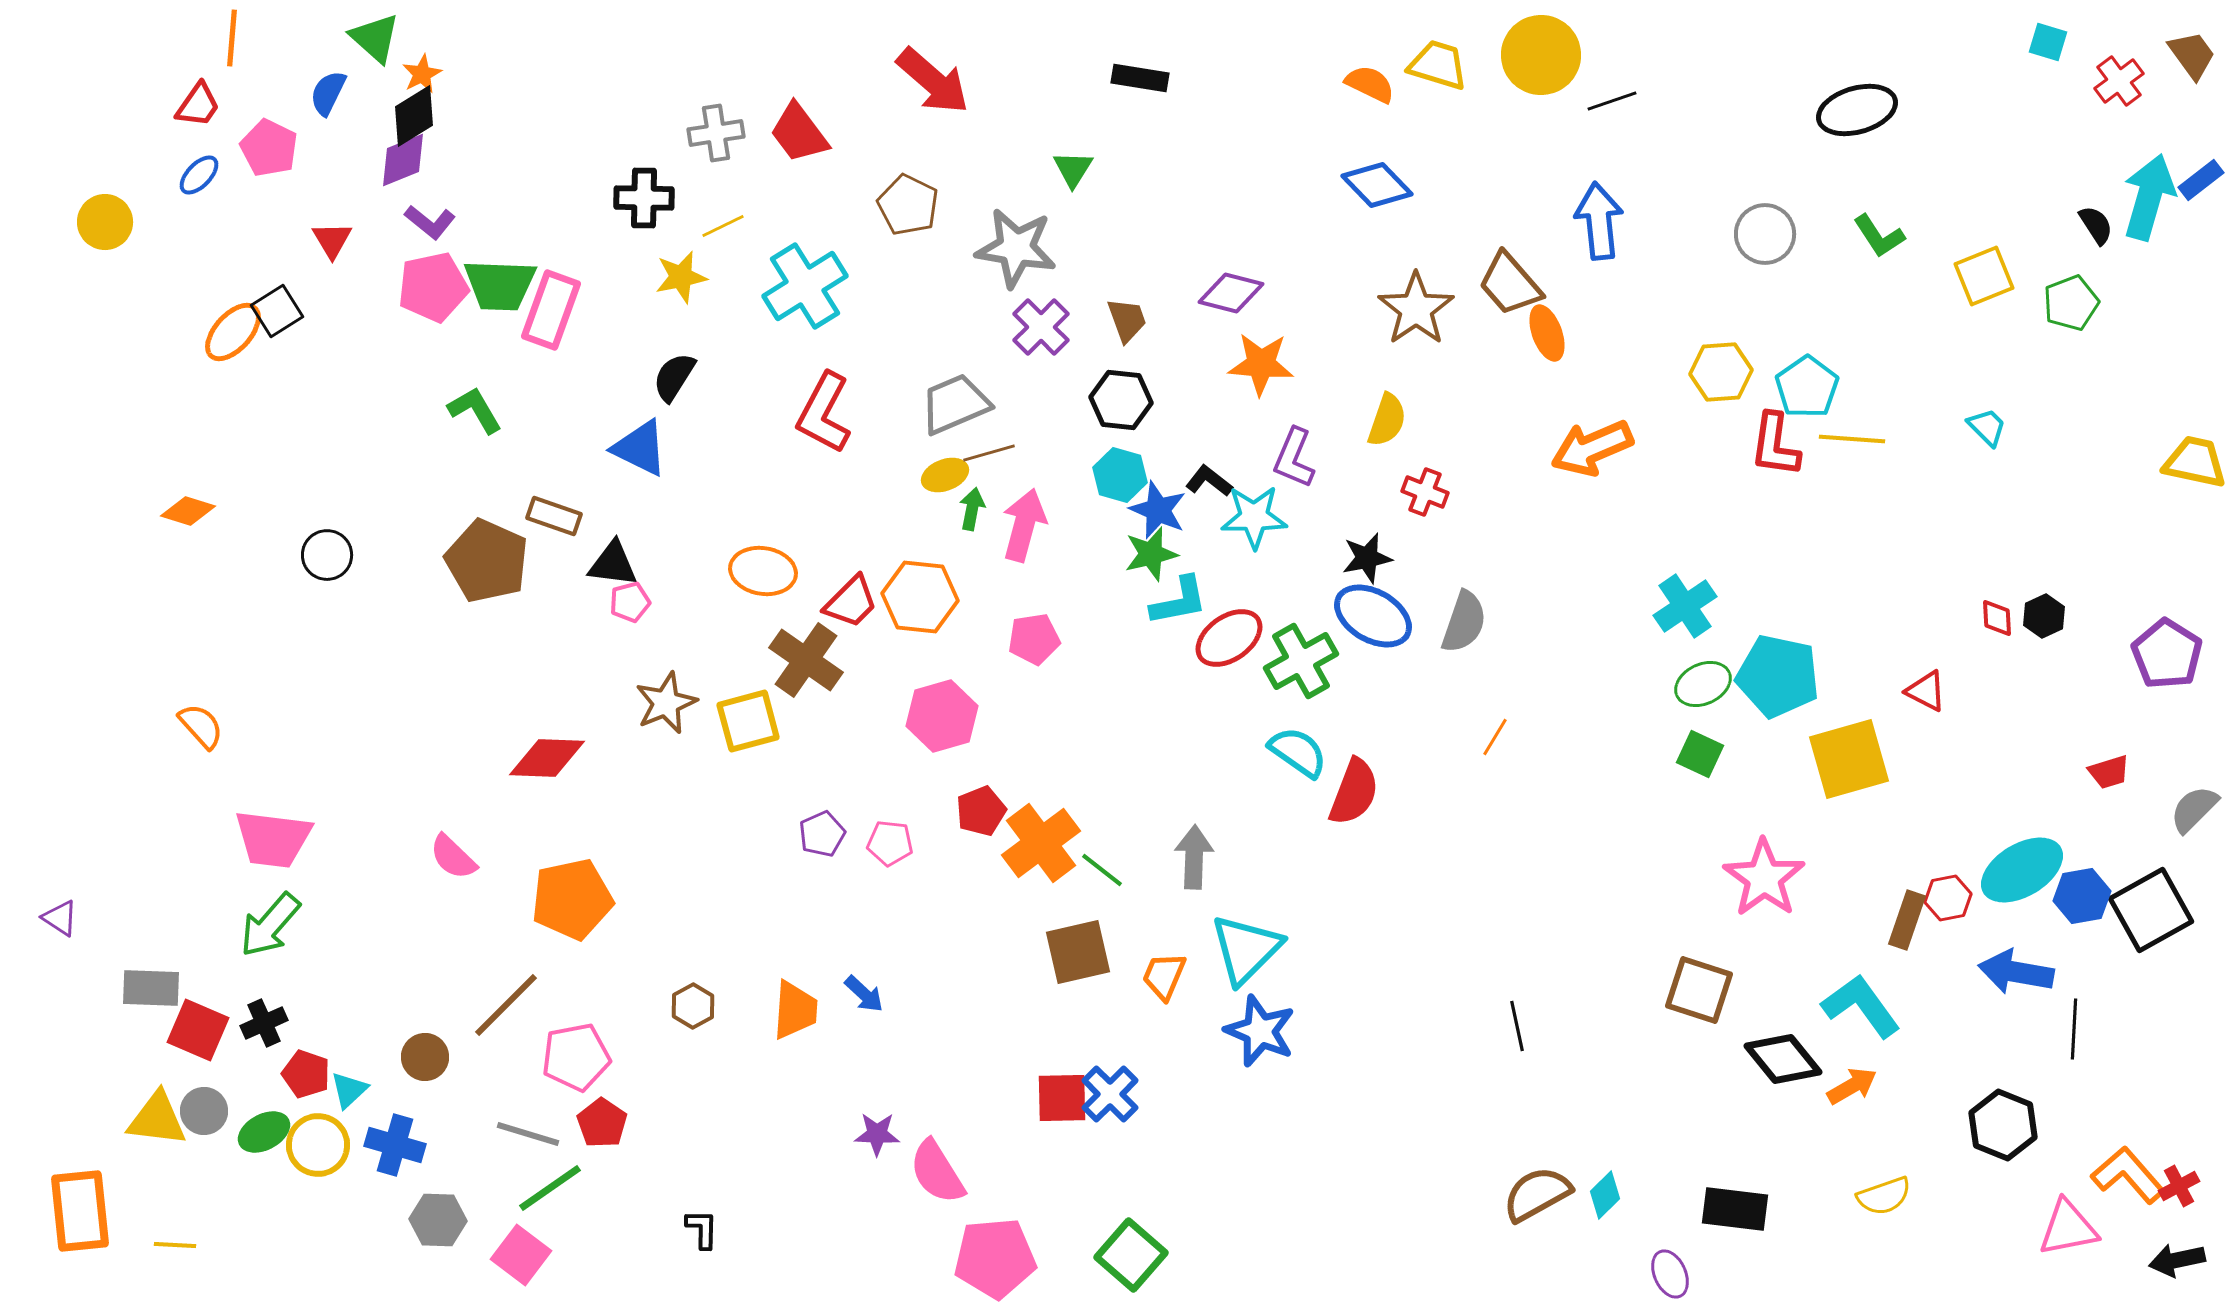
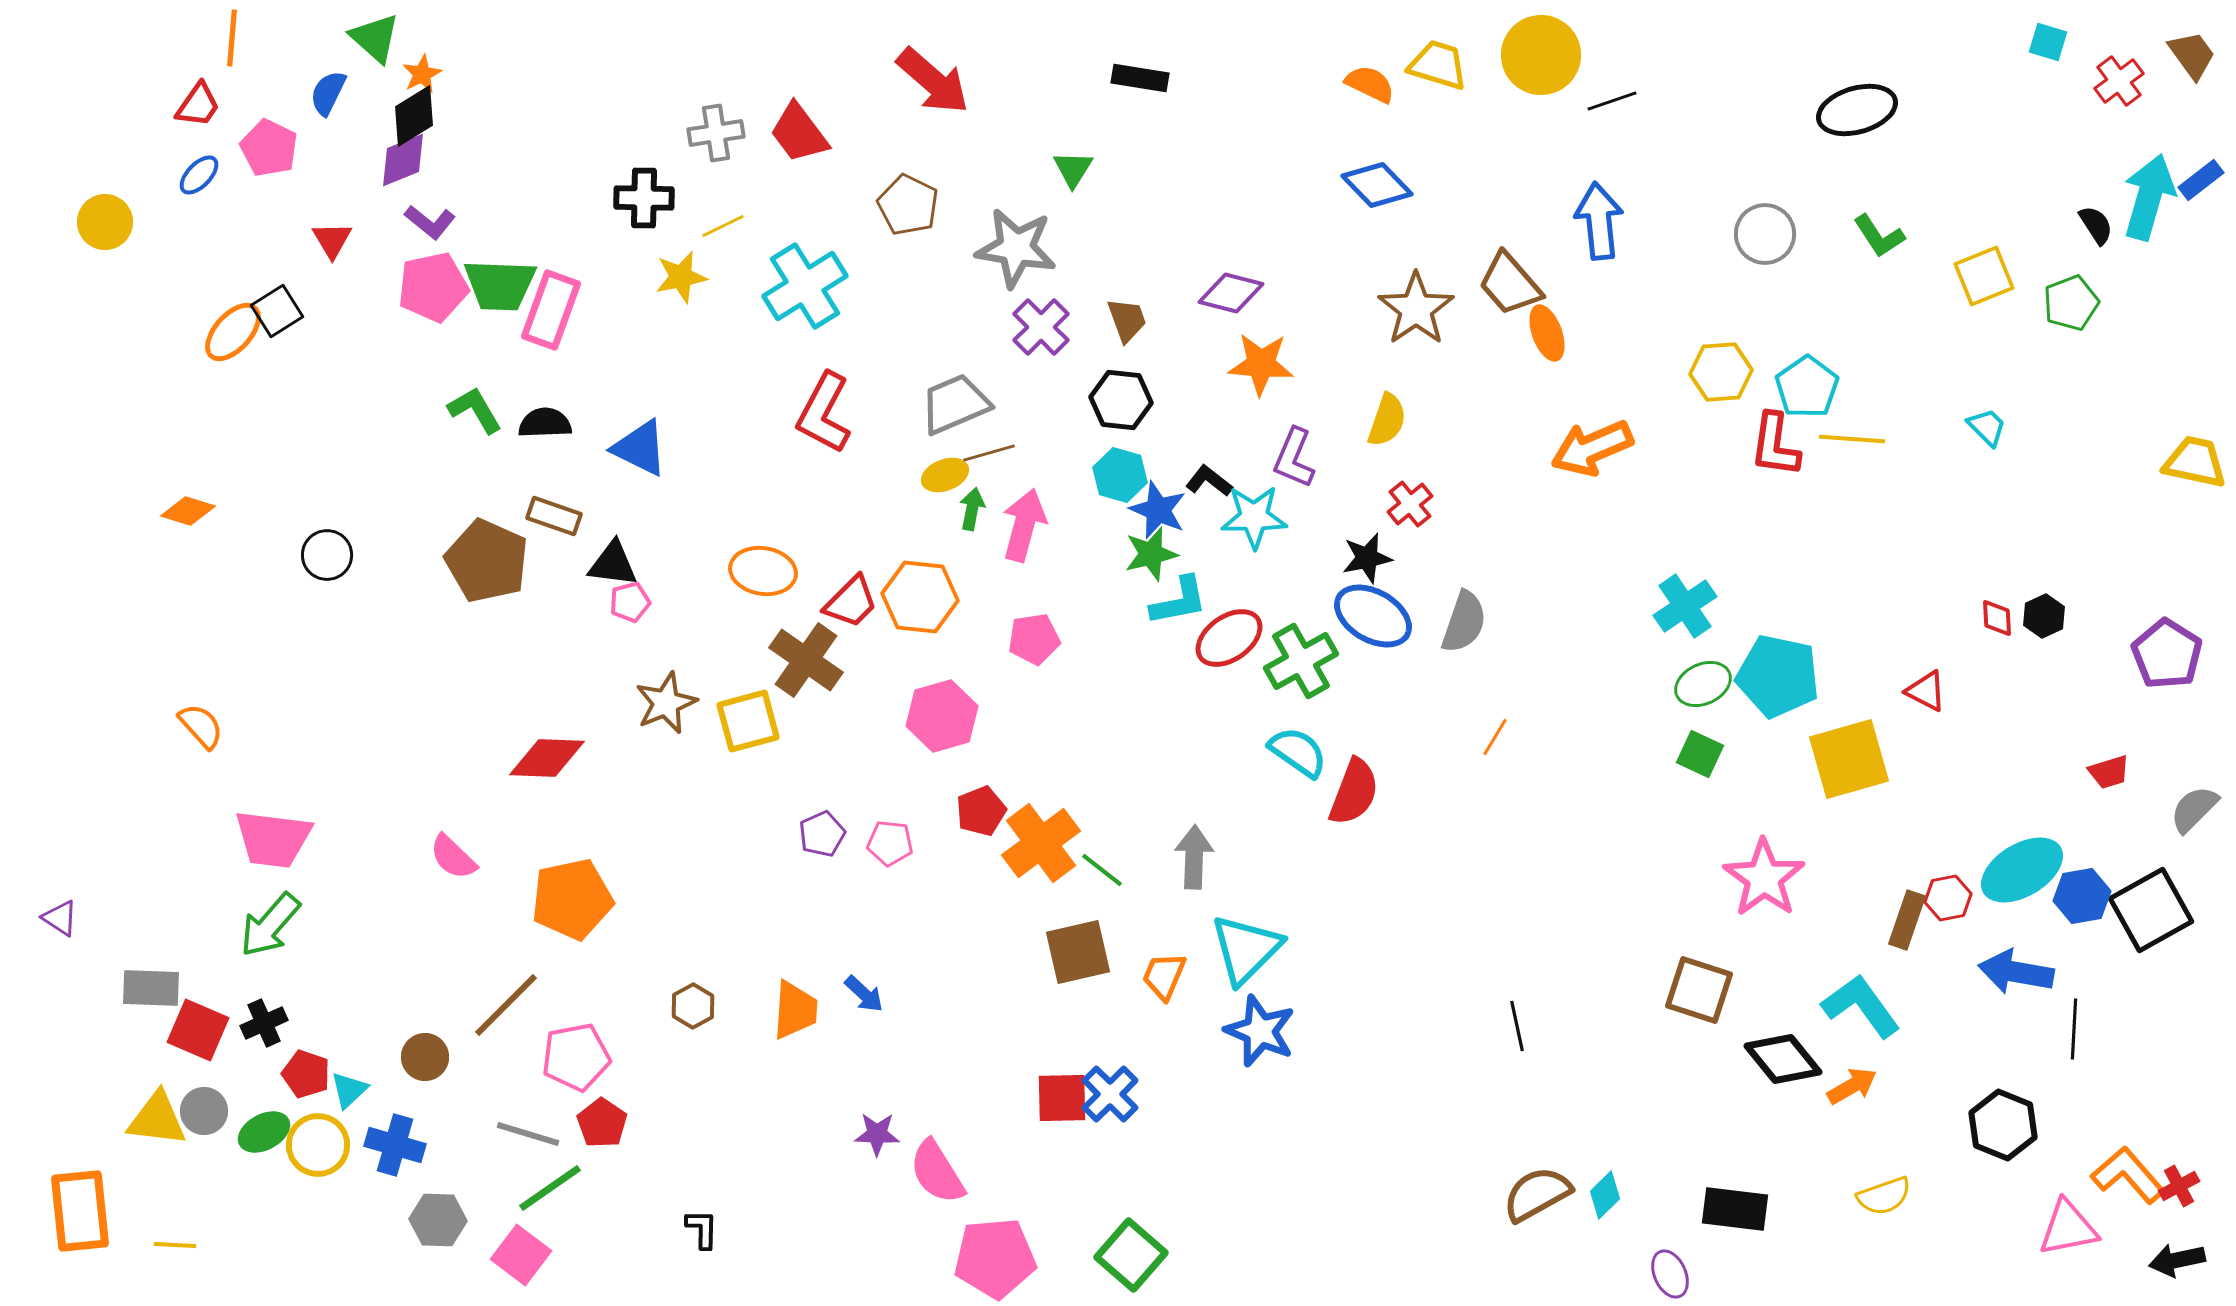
black semicircle at (674, 377): moved 129 px left, 46 px down; rotated 56 degrees clockwise
red cross at (1425, 492): moved 15 px left, 12 px down; rotated 30 degrees clockwise
